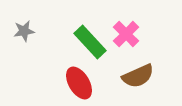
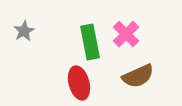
gray star: rotated 20 degrees counterclockwise
green rectangle: rotated 32 degrees clockwise
red ellipse: rotated 16 degrees clockwise
